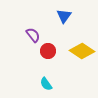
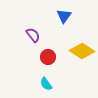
red circle: moved 6 px down
